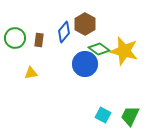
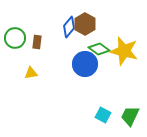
blue diamond: moved 5 px right, 5 px up
brown rectangle: moved 2 px left, 2 px down
